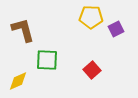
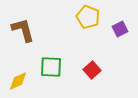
yellow pentagon: moved 3 px left; rotated 20 degrees clockwise
purple square: moved 4 px right
green square: moved 4 px right, 7 px down
